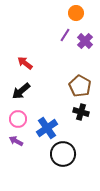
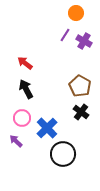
purple cross: moved 1 px left; rotated 14 degrees counterclockwise
black arrow: moved 5 px right, 2 px up; rotated 102 degrees clockwise
black cross: rotated 21 degrees clockwise
pink circle: moved 4 px right, 1 px up
blue cross: rotated 10 degrees counterclockwise
purple arrow: rotated 16 degrees clockwise
